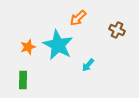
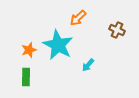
orange star: moved 1 px right, 3 px down
green rectangle: moved 3 px right, 3 px up
